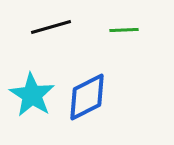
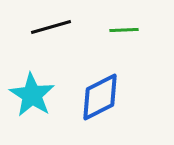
blue diamond: moved 13 px right
